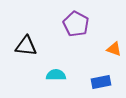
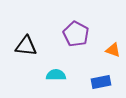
purple pentagon: moved 10 px down
orange triangle: moved 1 px left, 1 px down
